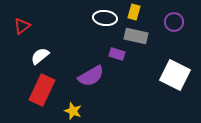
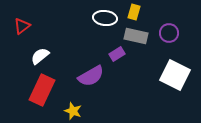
purple circle: moved 5 px left, 11 px down
purple rectangle: rotated 49 degrees counterclockwise
